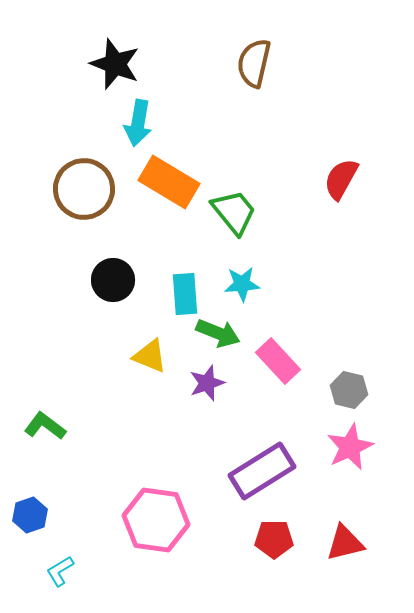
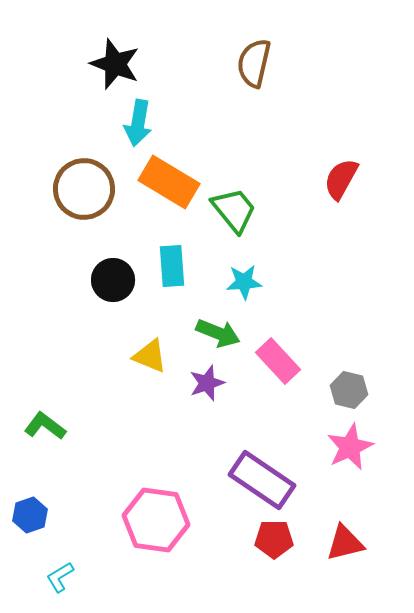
green trapezoid: moved 2 px up
cyan star: moved 2 px right, 2 px up
cyan rectangle: moved 13 px left, 28 px up
purple rectangle: moved 9 px down; rotated 66 degrees clockwise
cyan L-shape: moved 6 px down
